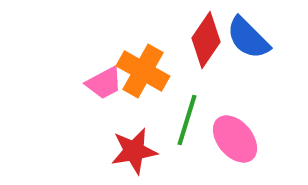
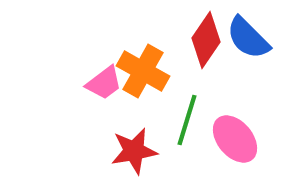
pink trapezoid: rotated 9 degrees counterclockwise
